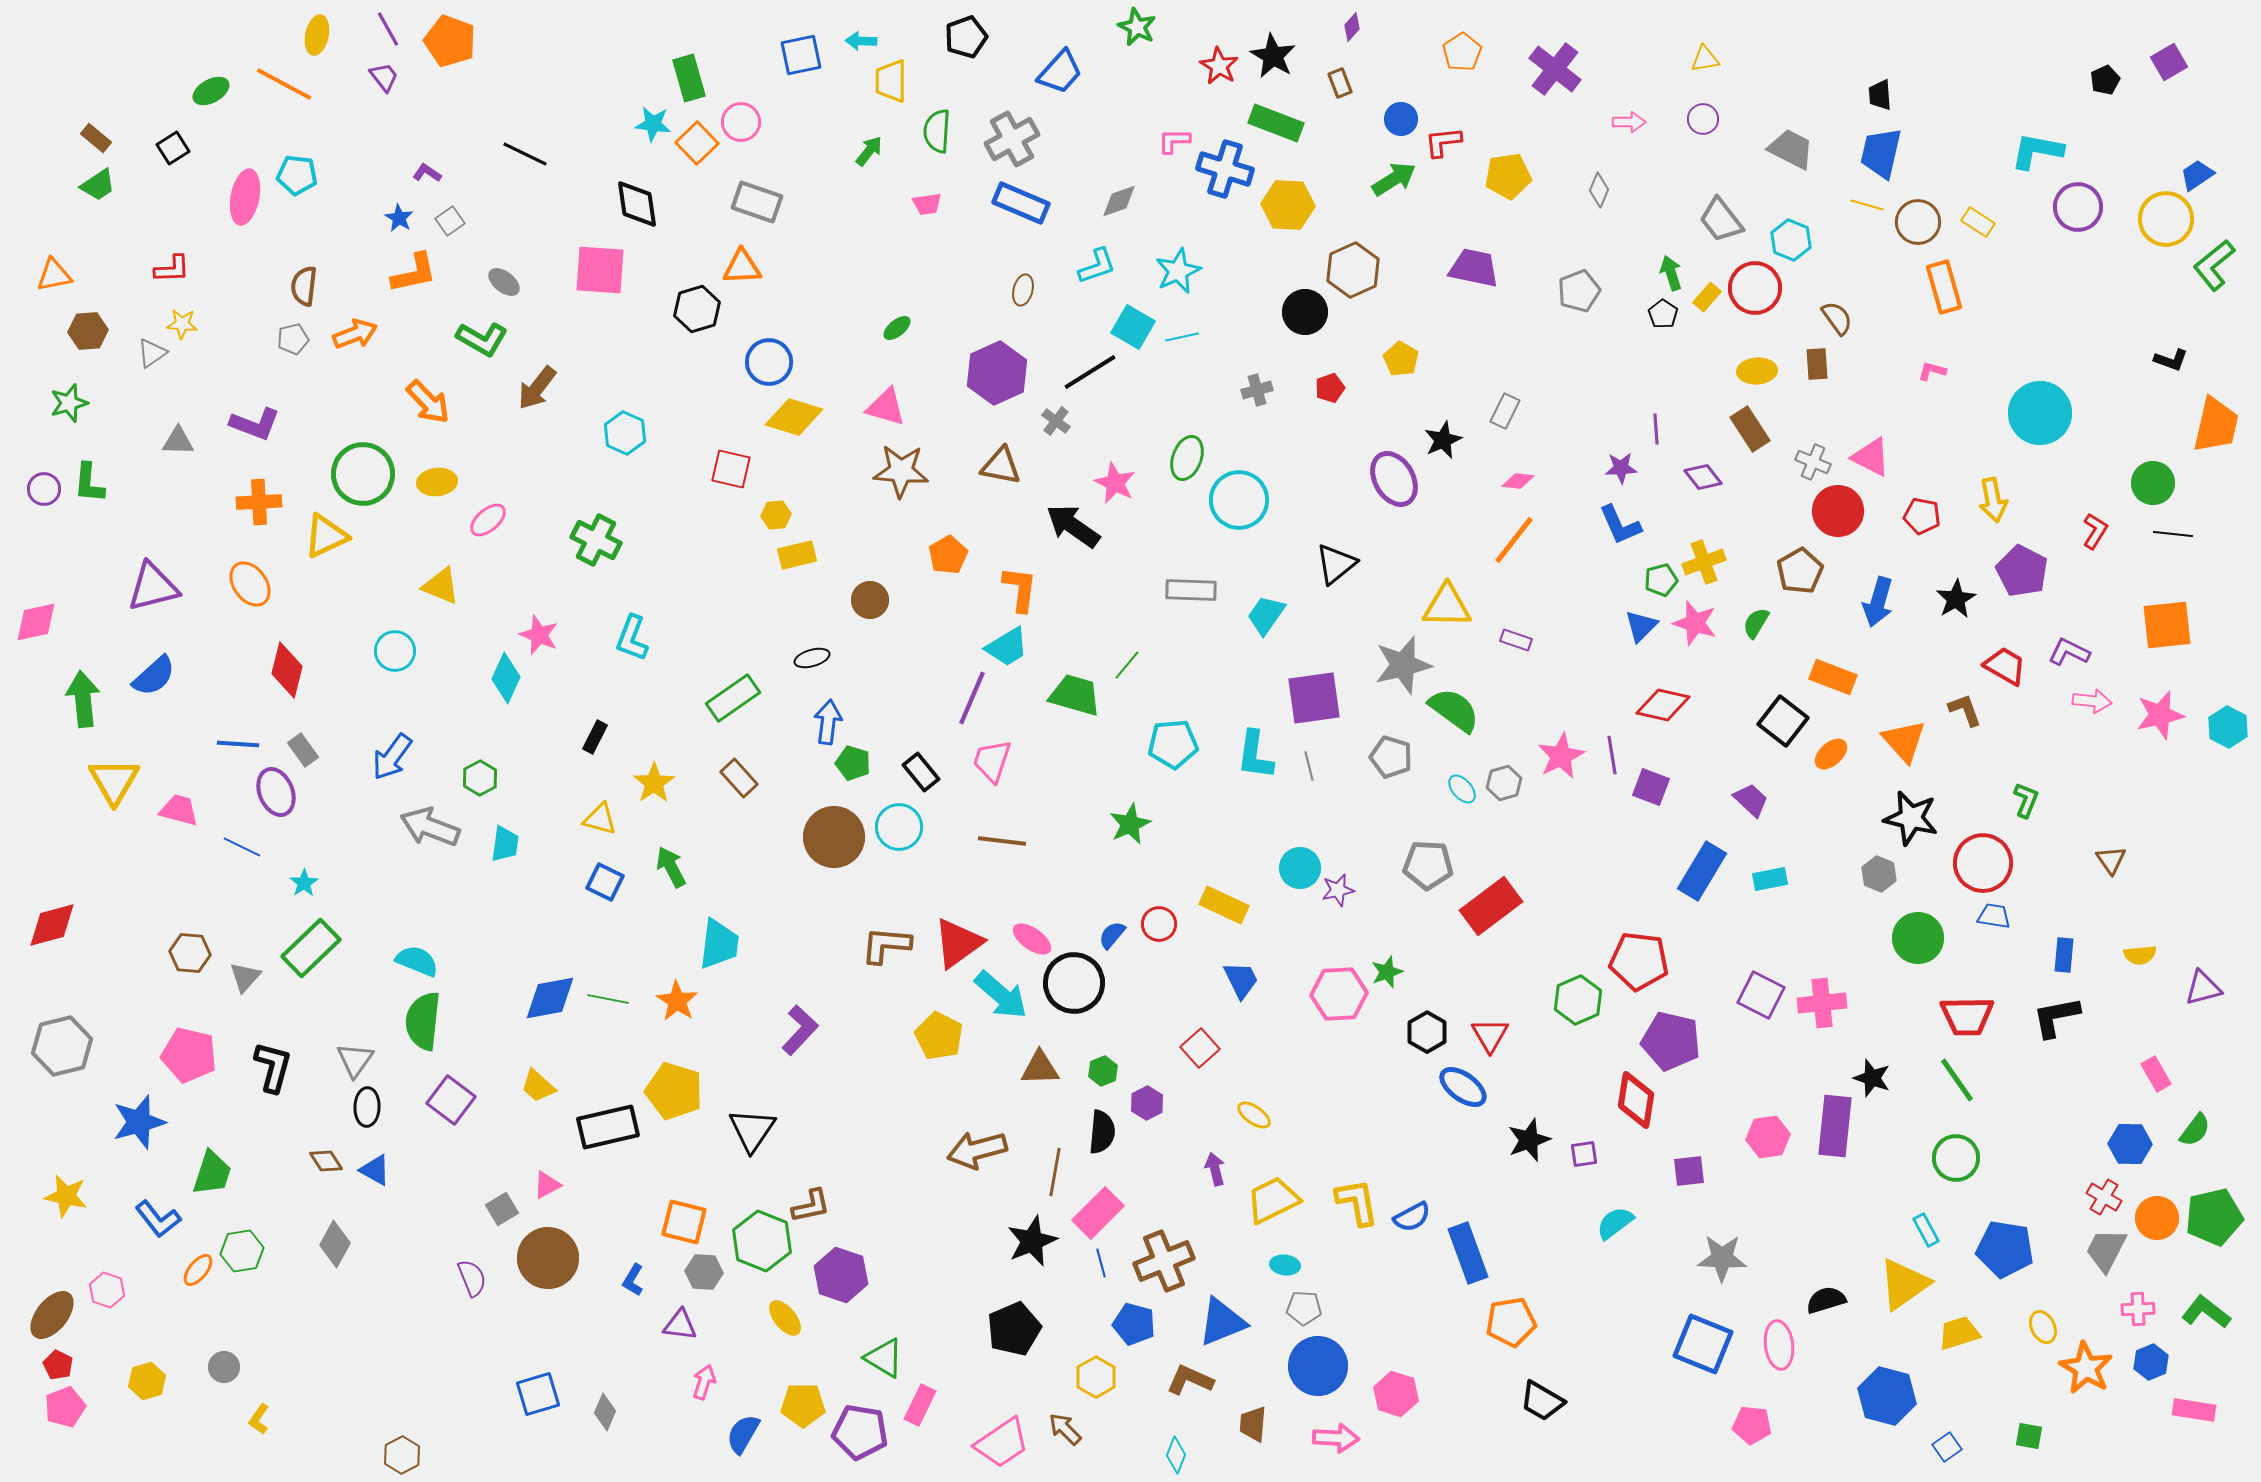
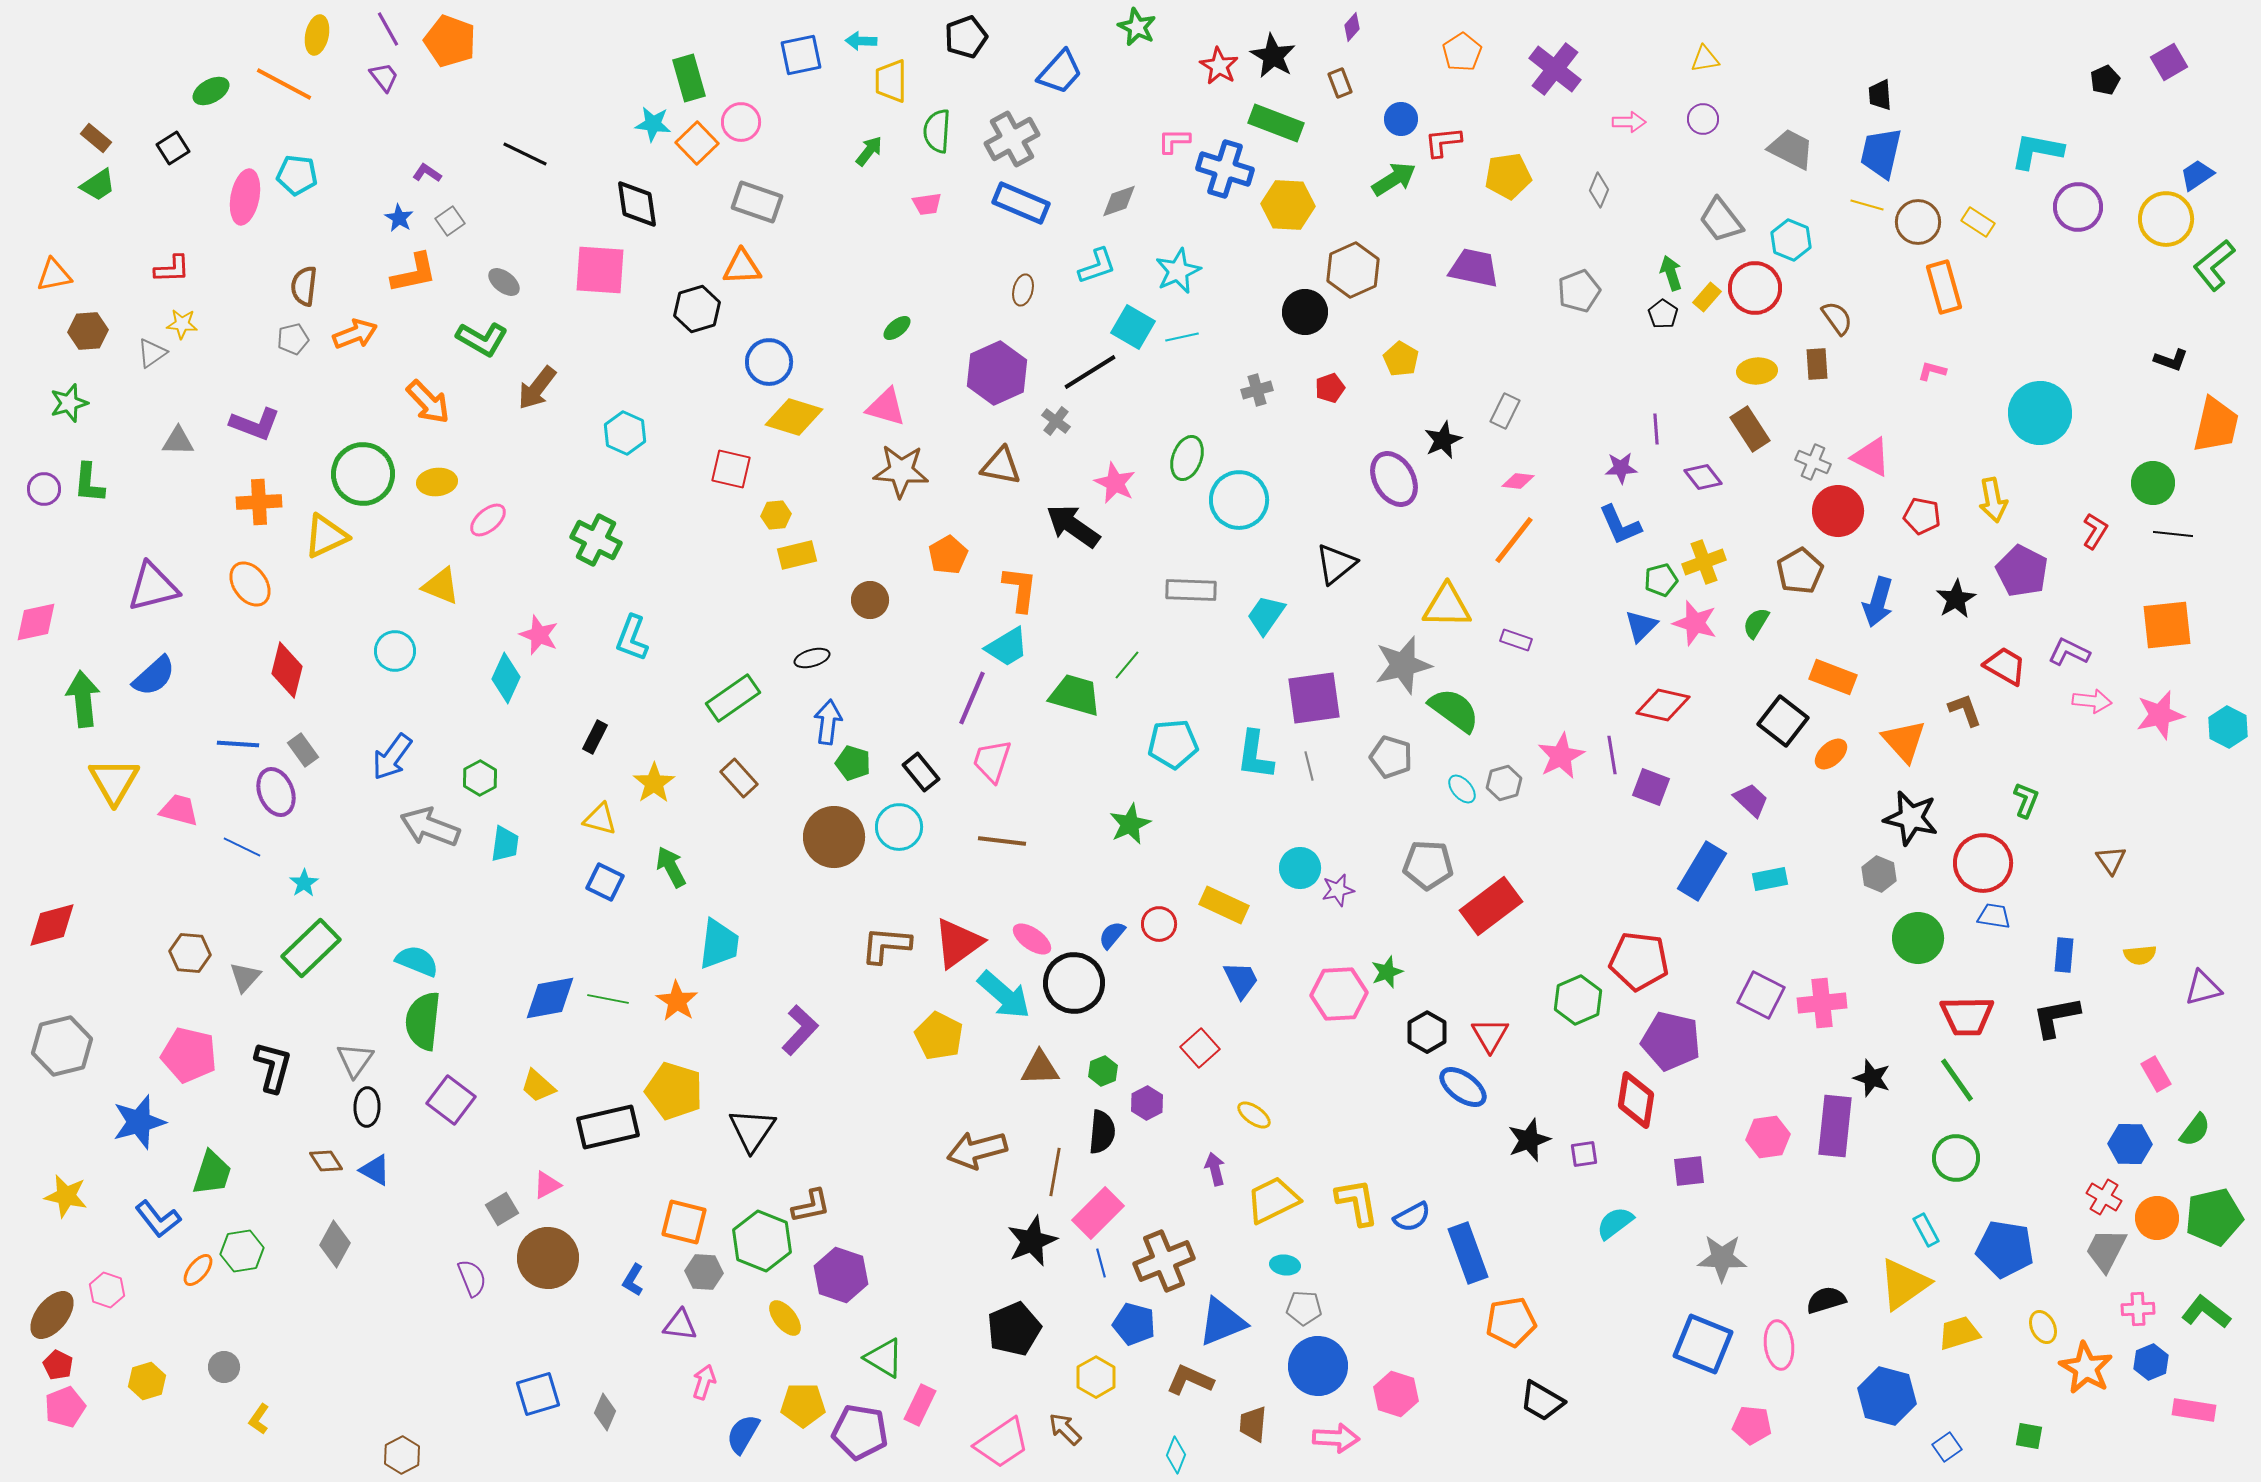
cyan arrow at (1001, 995): moved 3 px right
